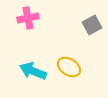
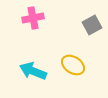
pink cross: moved 5 px right
yellow ellipse: moved 4 px right, 2 px up
